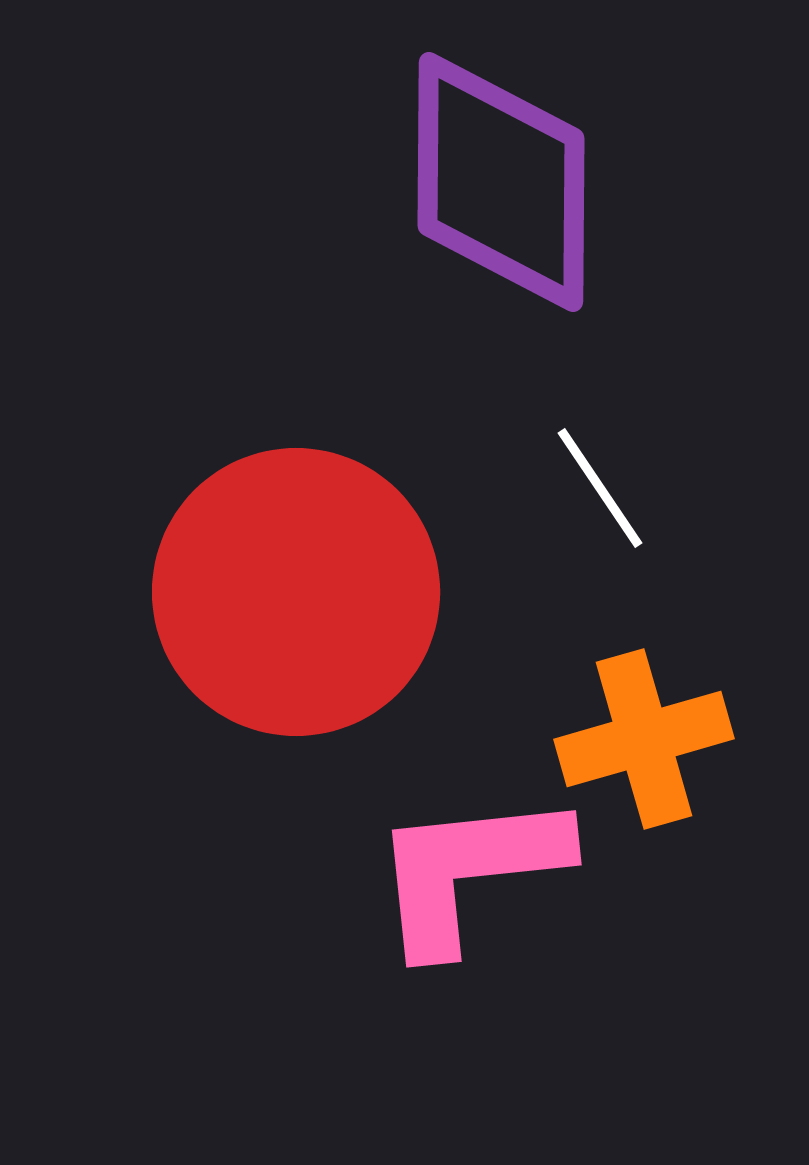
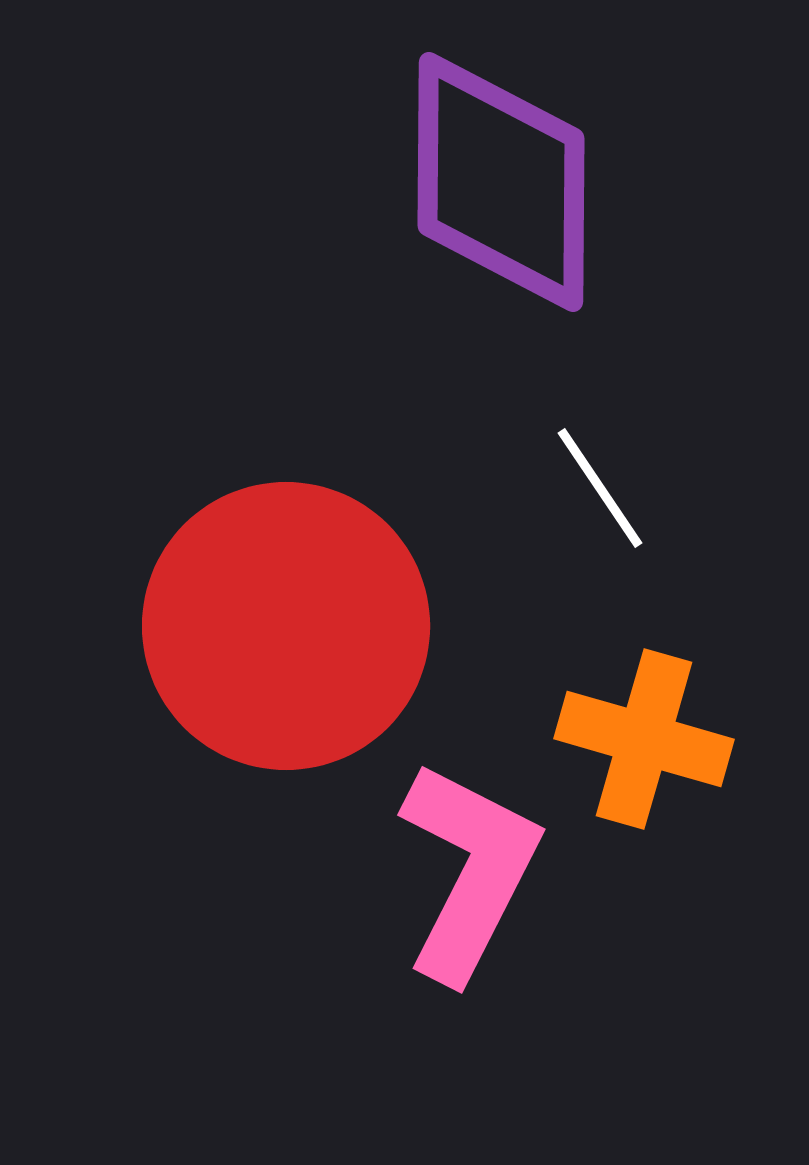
red circle: moved 10 px left, 34 px down
orange cross: rotated 32 degrees clockwise
pink L-shape: rotated 123 degrees clockwise
